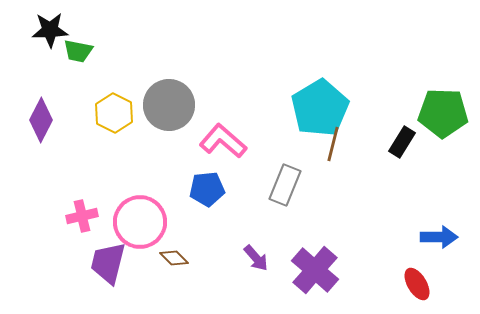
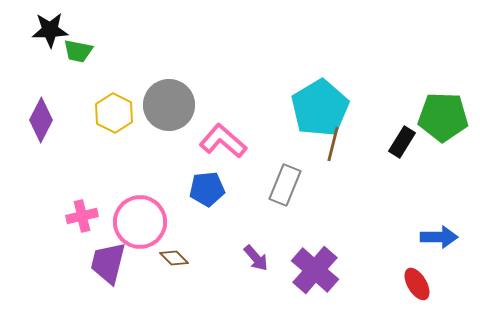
green pentagon: moved 4 px down
